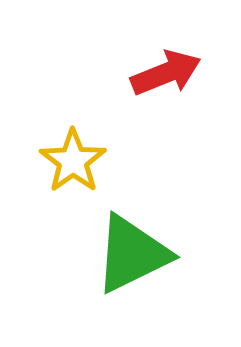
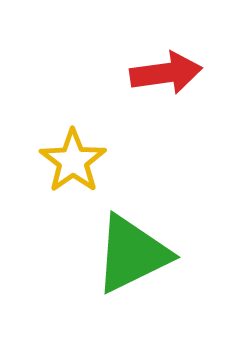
red arrow: rotated 14 degrees clockwise
